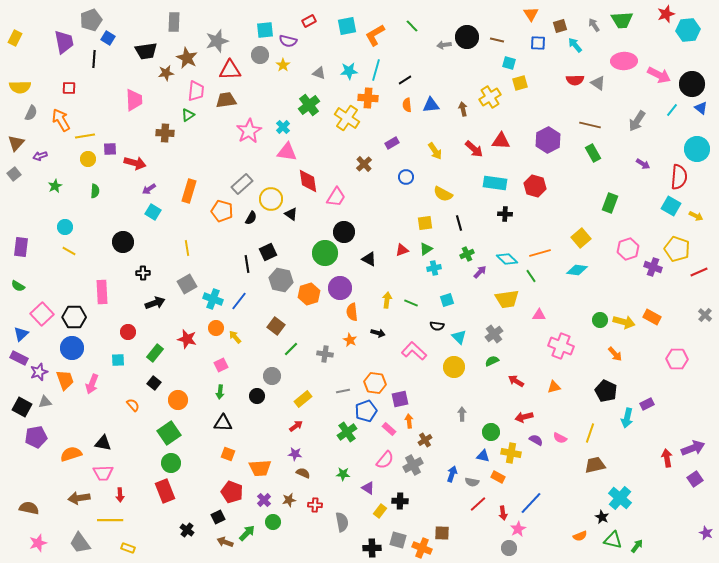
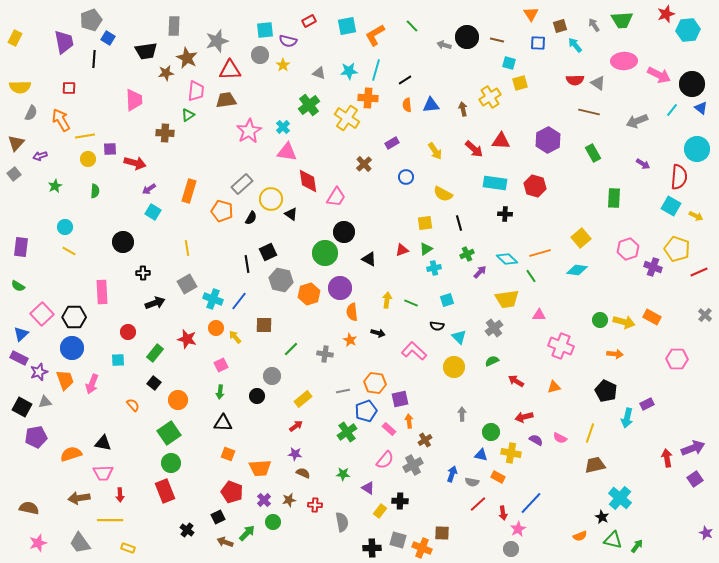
gray rectangle at (174, 22): moved 4 px down
gray arrow at (444, 45): rotated 24 degrees clockwise
gray arrow at (637, 121): rotated 35 degrees clockwise
brown line at (590, 125): moved 1 px left, 13 px up
green rectangle at (610, 203): moved 4 px right, 5 px up; rotated 18 degrees counterclockwise
brown square at (276, 326): moved 12 px left, 1 px up; rotated 36 degrees counterclockwise
gray cross at (494, 334): moved 6 px up
orange arrow at (615, 354): rotated 42 degrees counterclockwise
blue triangle at (483, 456): moved 2 px left, 1 px up
gray circle at (509, 548): moved 2 px right, 1 px down
